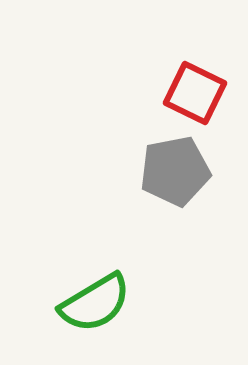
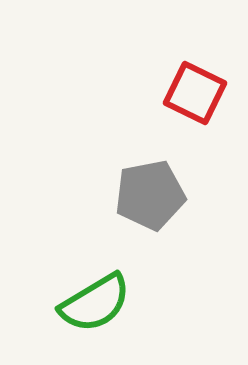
gray pentagon: moved 25 px left, 24 px down
